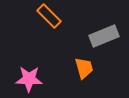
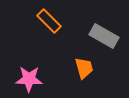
orange rectangle: moved 5 px down
gray rectangle: rotated 52 degrees clockwise
